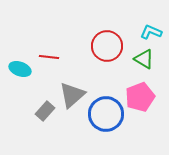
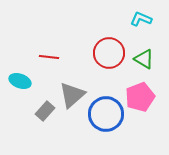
cyan L-shape: moved 10 px left, 13 px up
red circle: moved 2 px right, 7 px down
cyan ellipse: moved 12 px down
